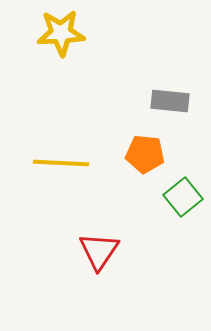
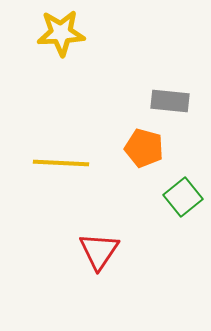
orange pentagon: moved 1 px left, 6 px up; rotated 9 degrees clockwise
